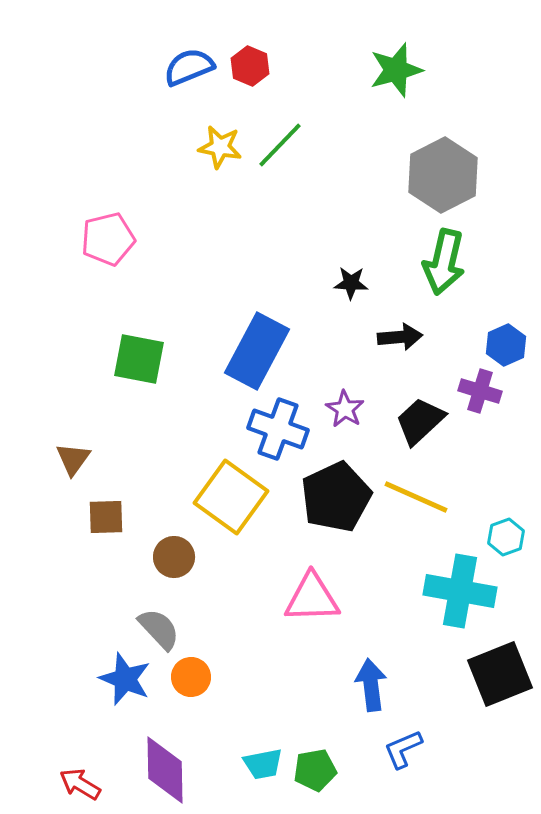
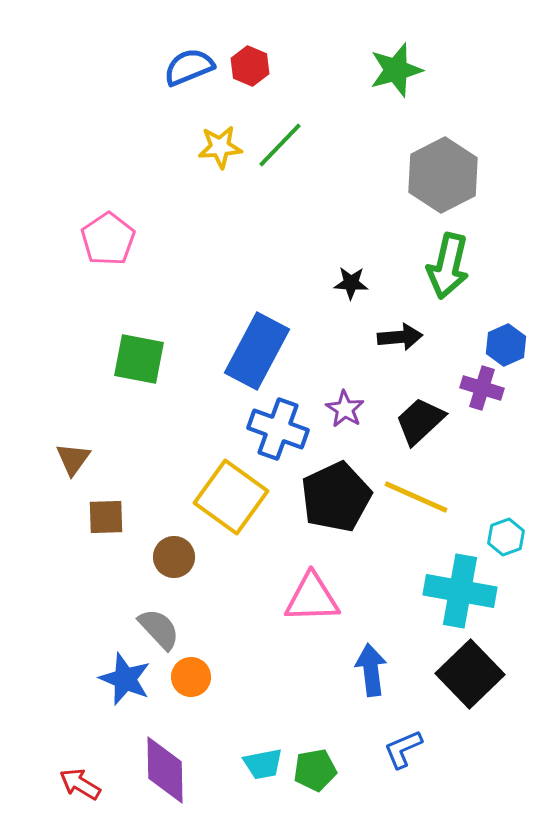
yellow star: rotated 15 degrees counterclockwise
pink pentagon: rotated 20 degrees counterclockwise
green arrow: moved 4 px right, 4 px down
purple cross: moved 2 px right, 3 px up
black square: moved 30 px left; rotated 22 degrees counterclockwise
blue arrow: moved 15 px up
